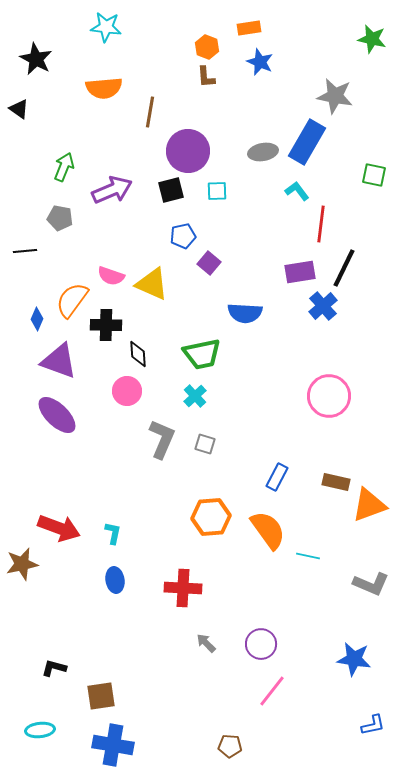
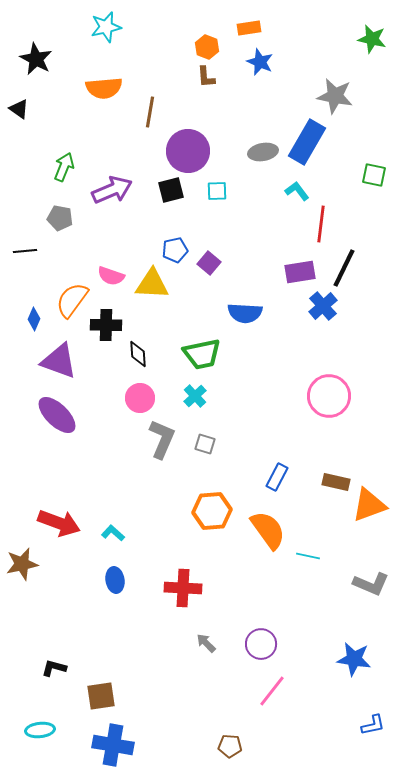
cyan star at (106, 27): rotated 20 degrees counterclockwise
blue pentagon at (183, 236): moved 8 px left, 14 px down
yellow triangle at (152, 284): rotated 21 degrees counterclockwise
blue diamond at (37, 319): moved 3 px left
pink circle at (127, 391): moved 13 px right, 7 px down
orange hexagon at (211, 517): moved 1 px right, 6 px up
red arrow at (59, 528): moved 5 px up
cyan L-shape at (113, 533): rotated 60 degrees counterclockwise
